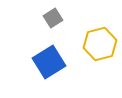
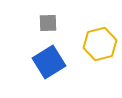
gray square: moved 5 px left, 5 px down; rotated 30 degrees clockwise
